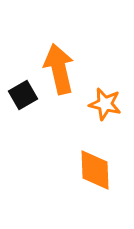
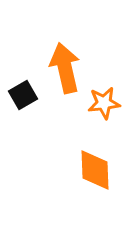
orange arrow: moved 6 px right, 1 px up
orange star: moved 1 px left, 1 px up; rotated 20 degrees counterclockwise
